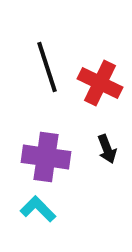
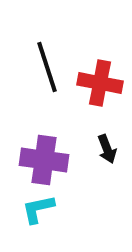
red cross: rotated 15 degrees counterclockwise
purple cross: moved 2 px left, 3 px down
cyan L-shape: rotated 57 degrees counterclockwise
